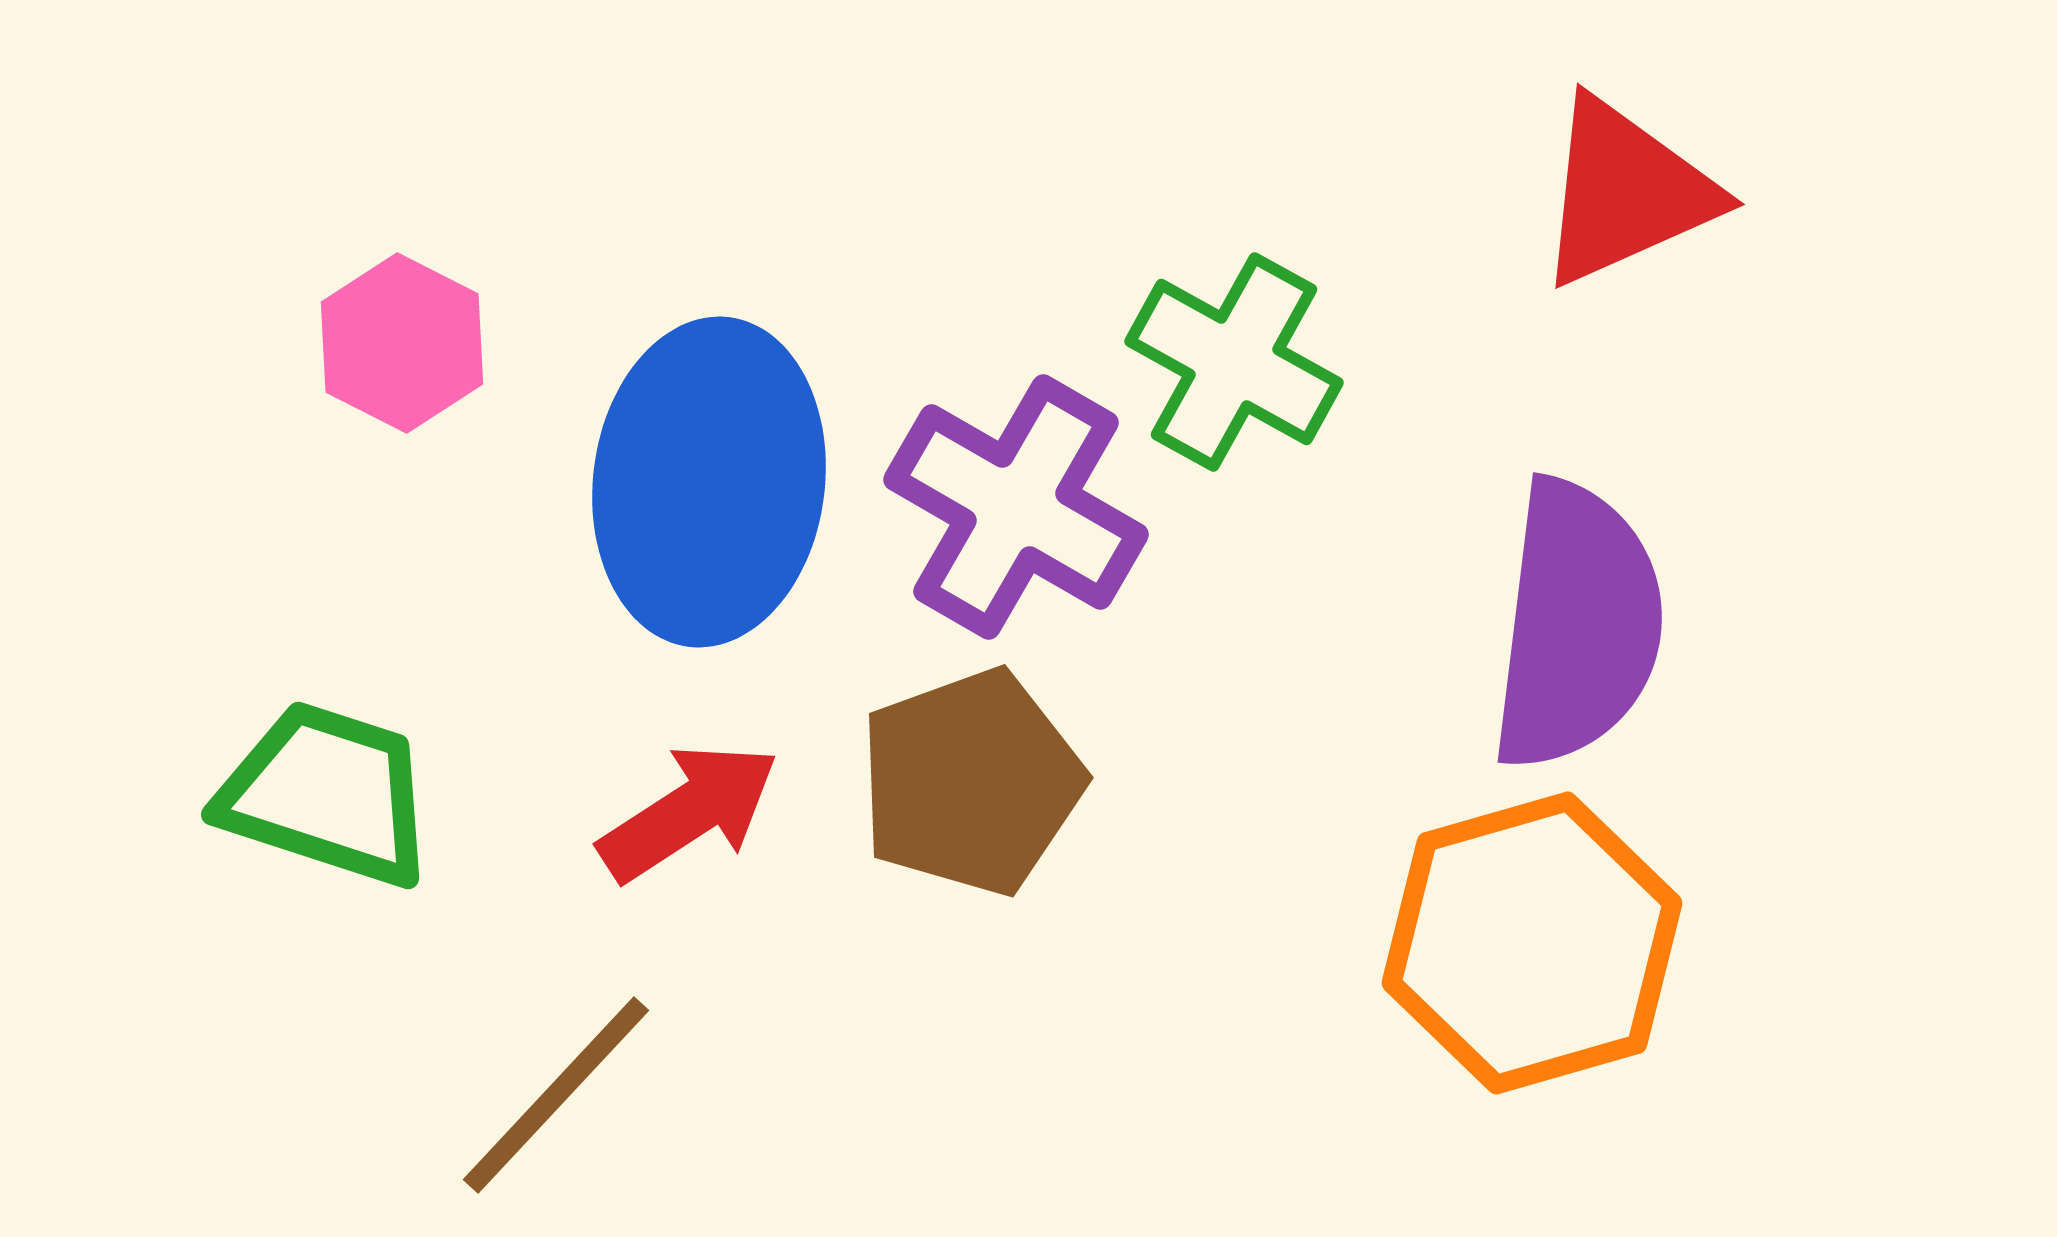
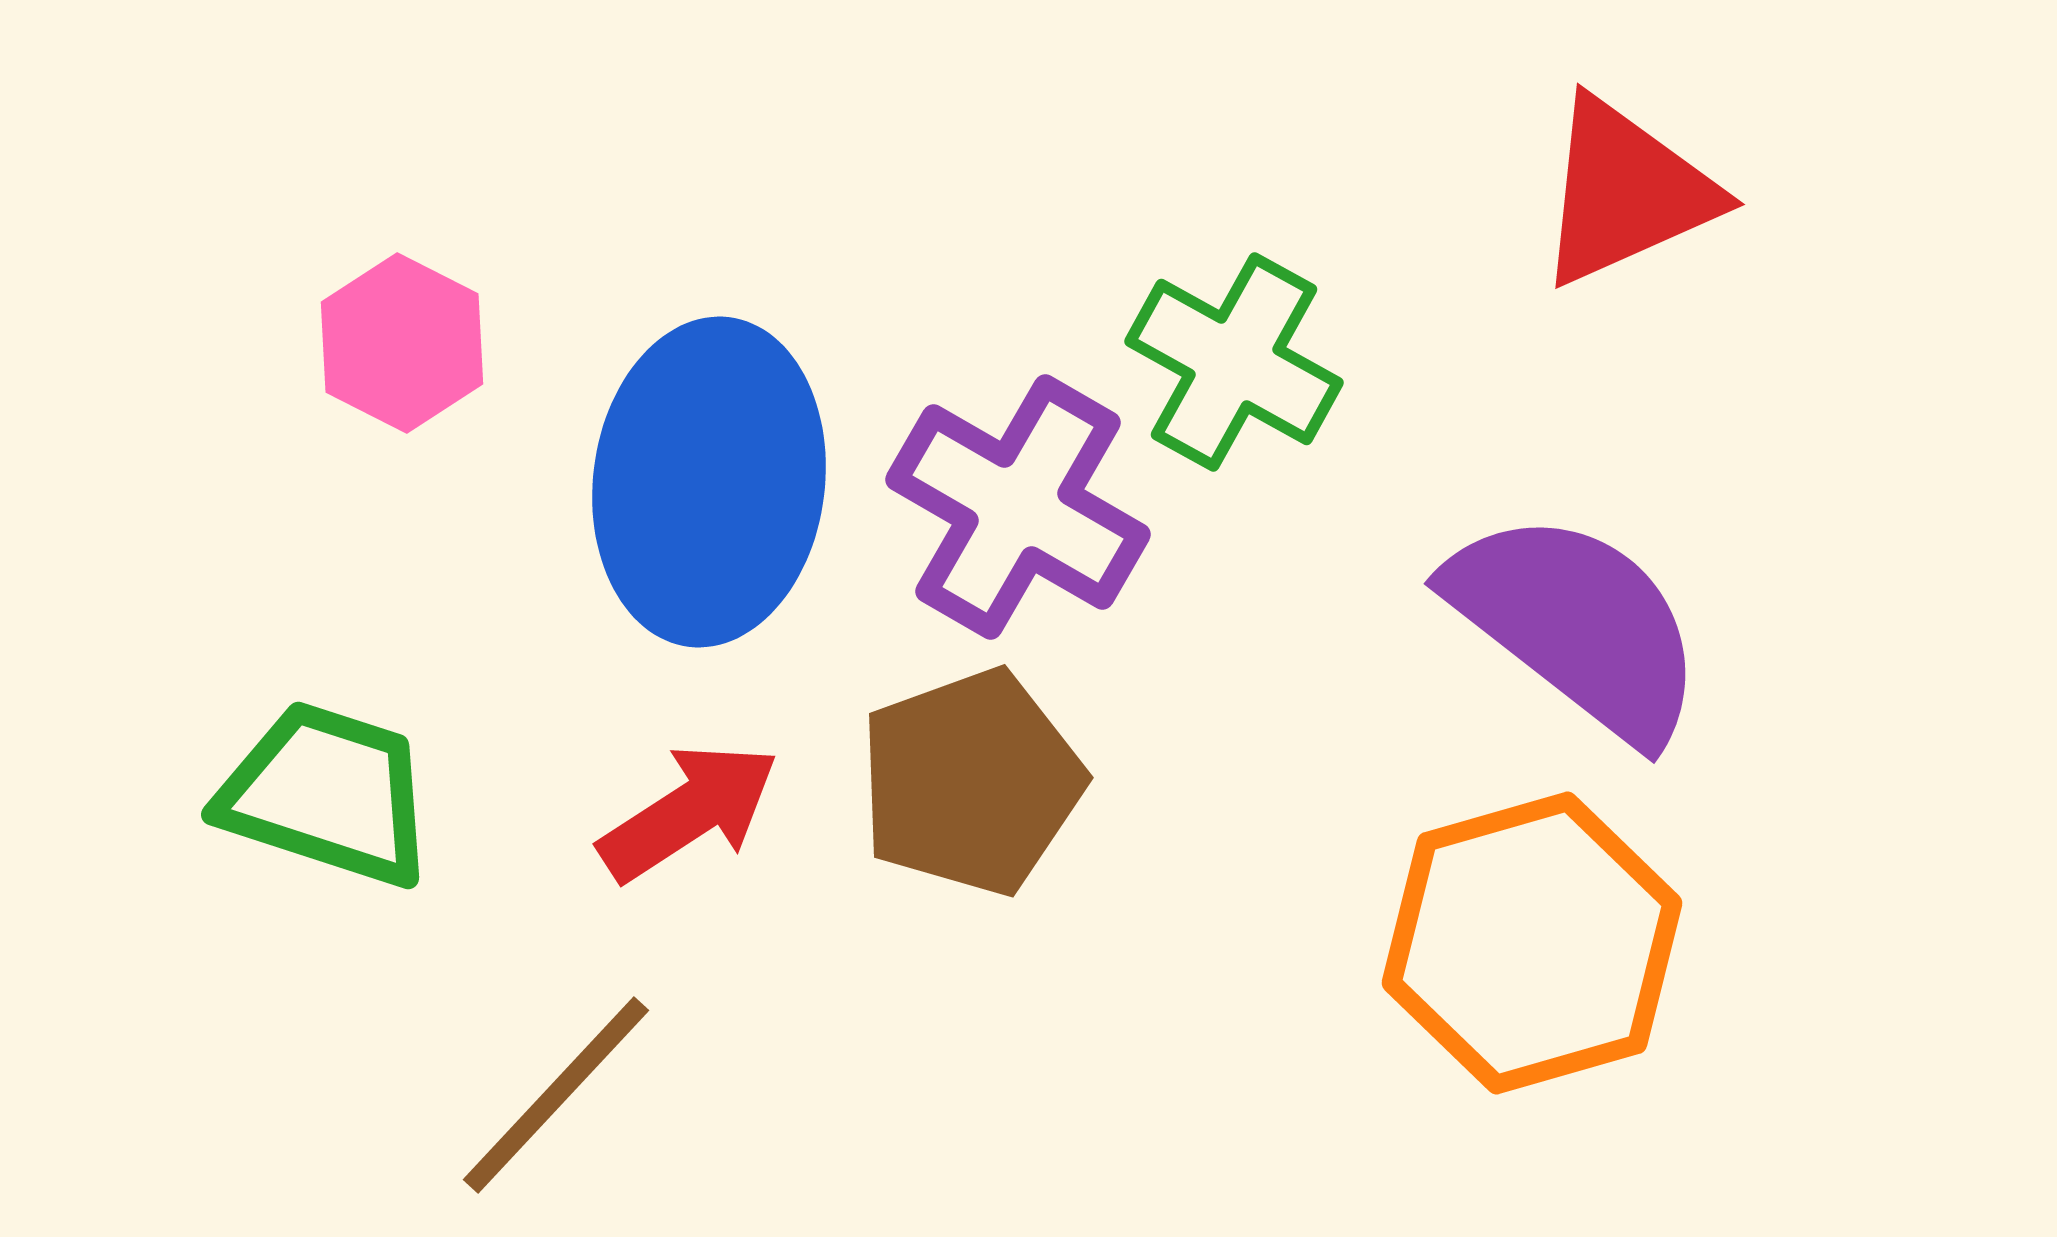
purple cross: moved 2 px right
purple semicircle: rotated 59 degrees counterclockwise
